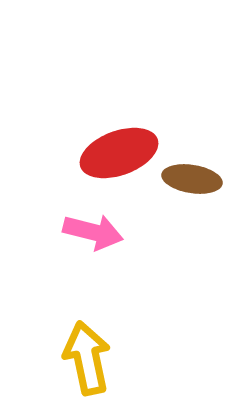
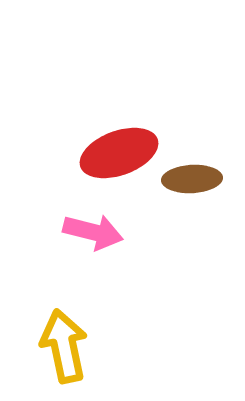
brown ellipse: rotated 12 degrees counterclockwise
yellow arrow: moved 23 px left, 12 px up
